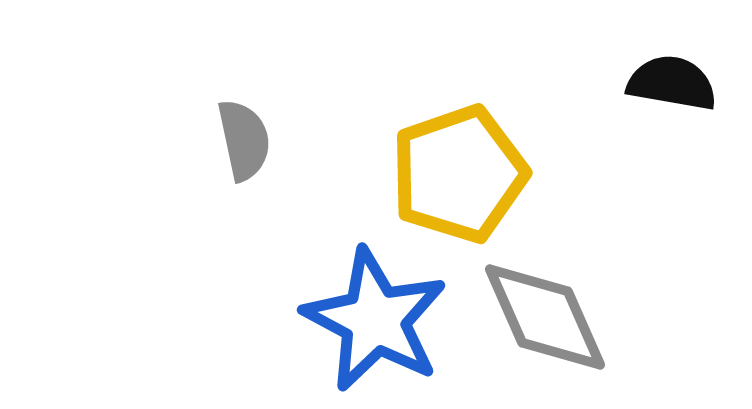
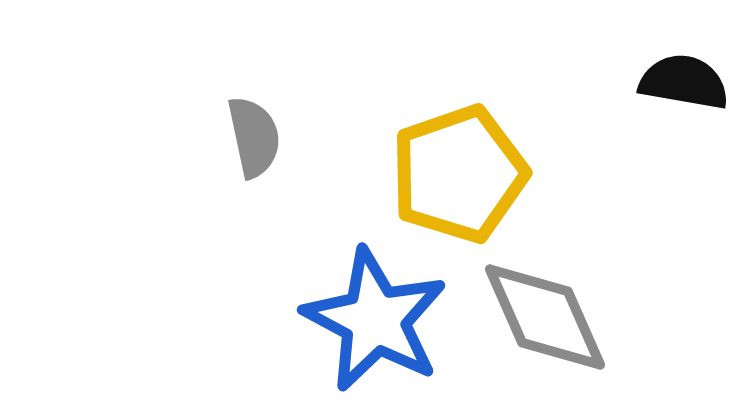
black semicircle: moved 12 px right, 1 px up
gray semicircle: moved 10 px right, 3 px up
